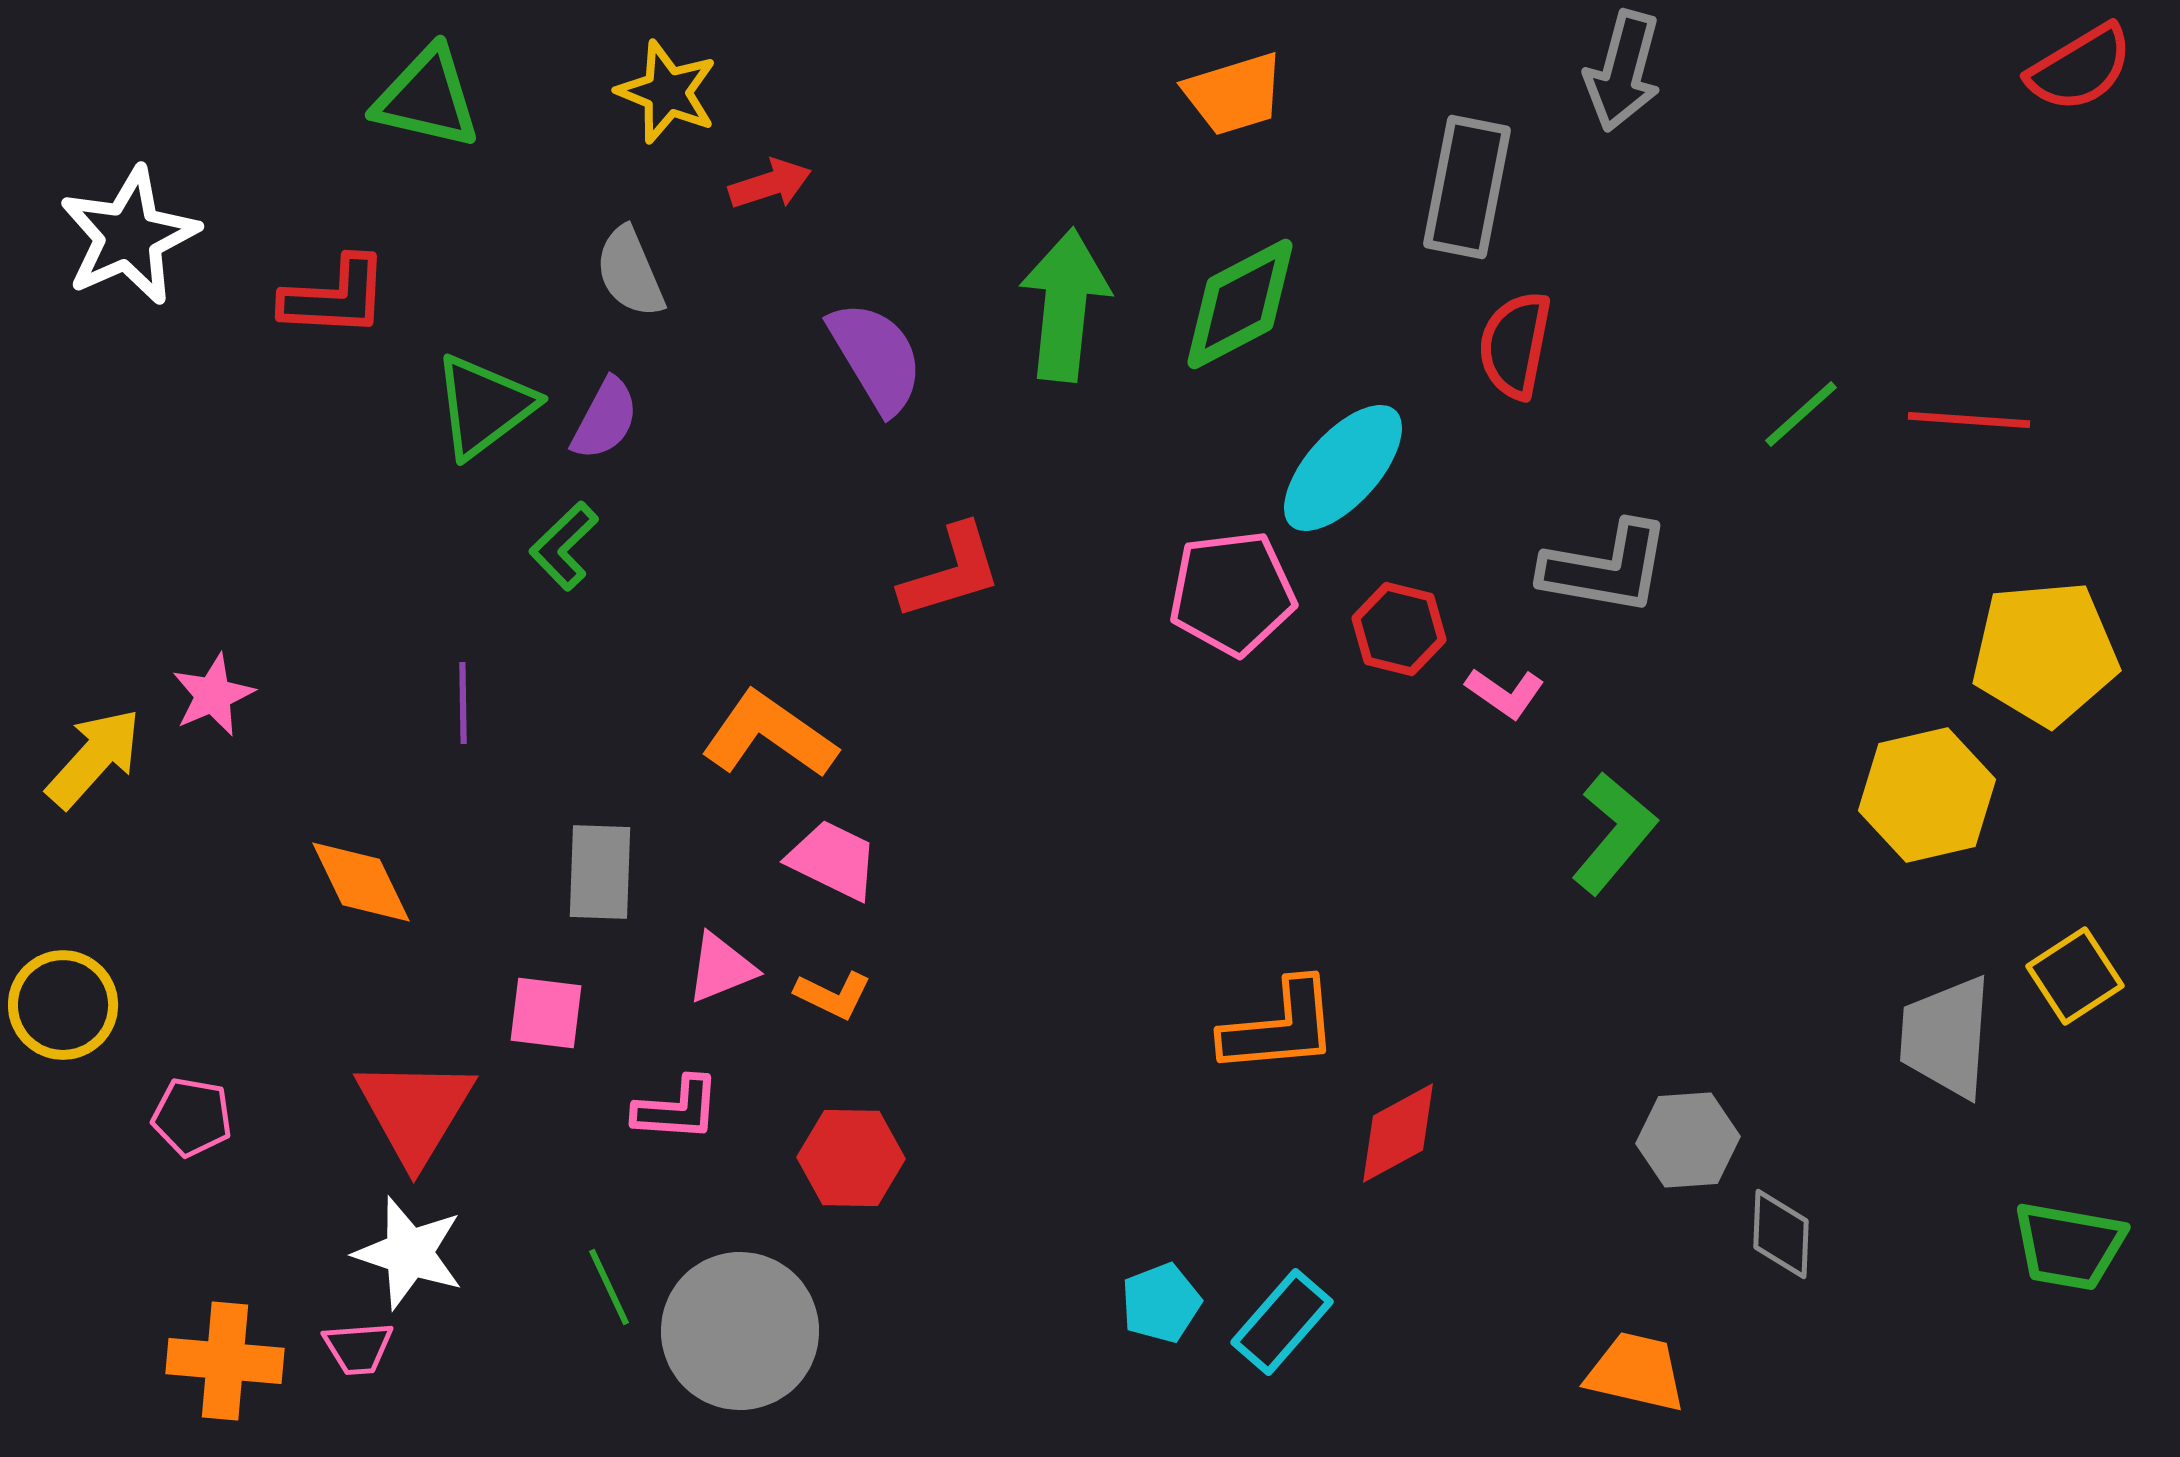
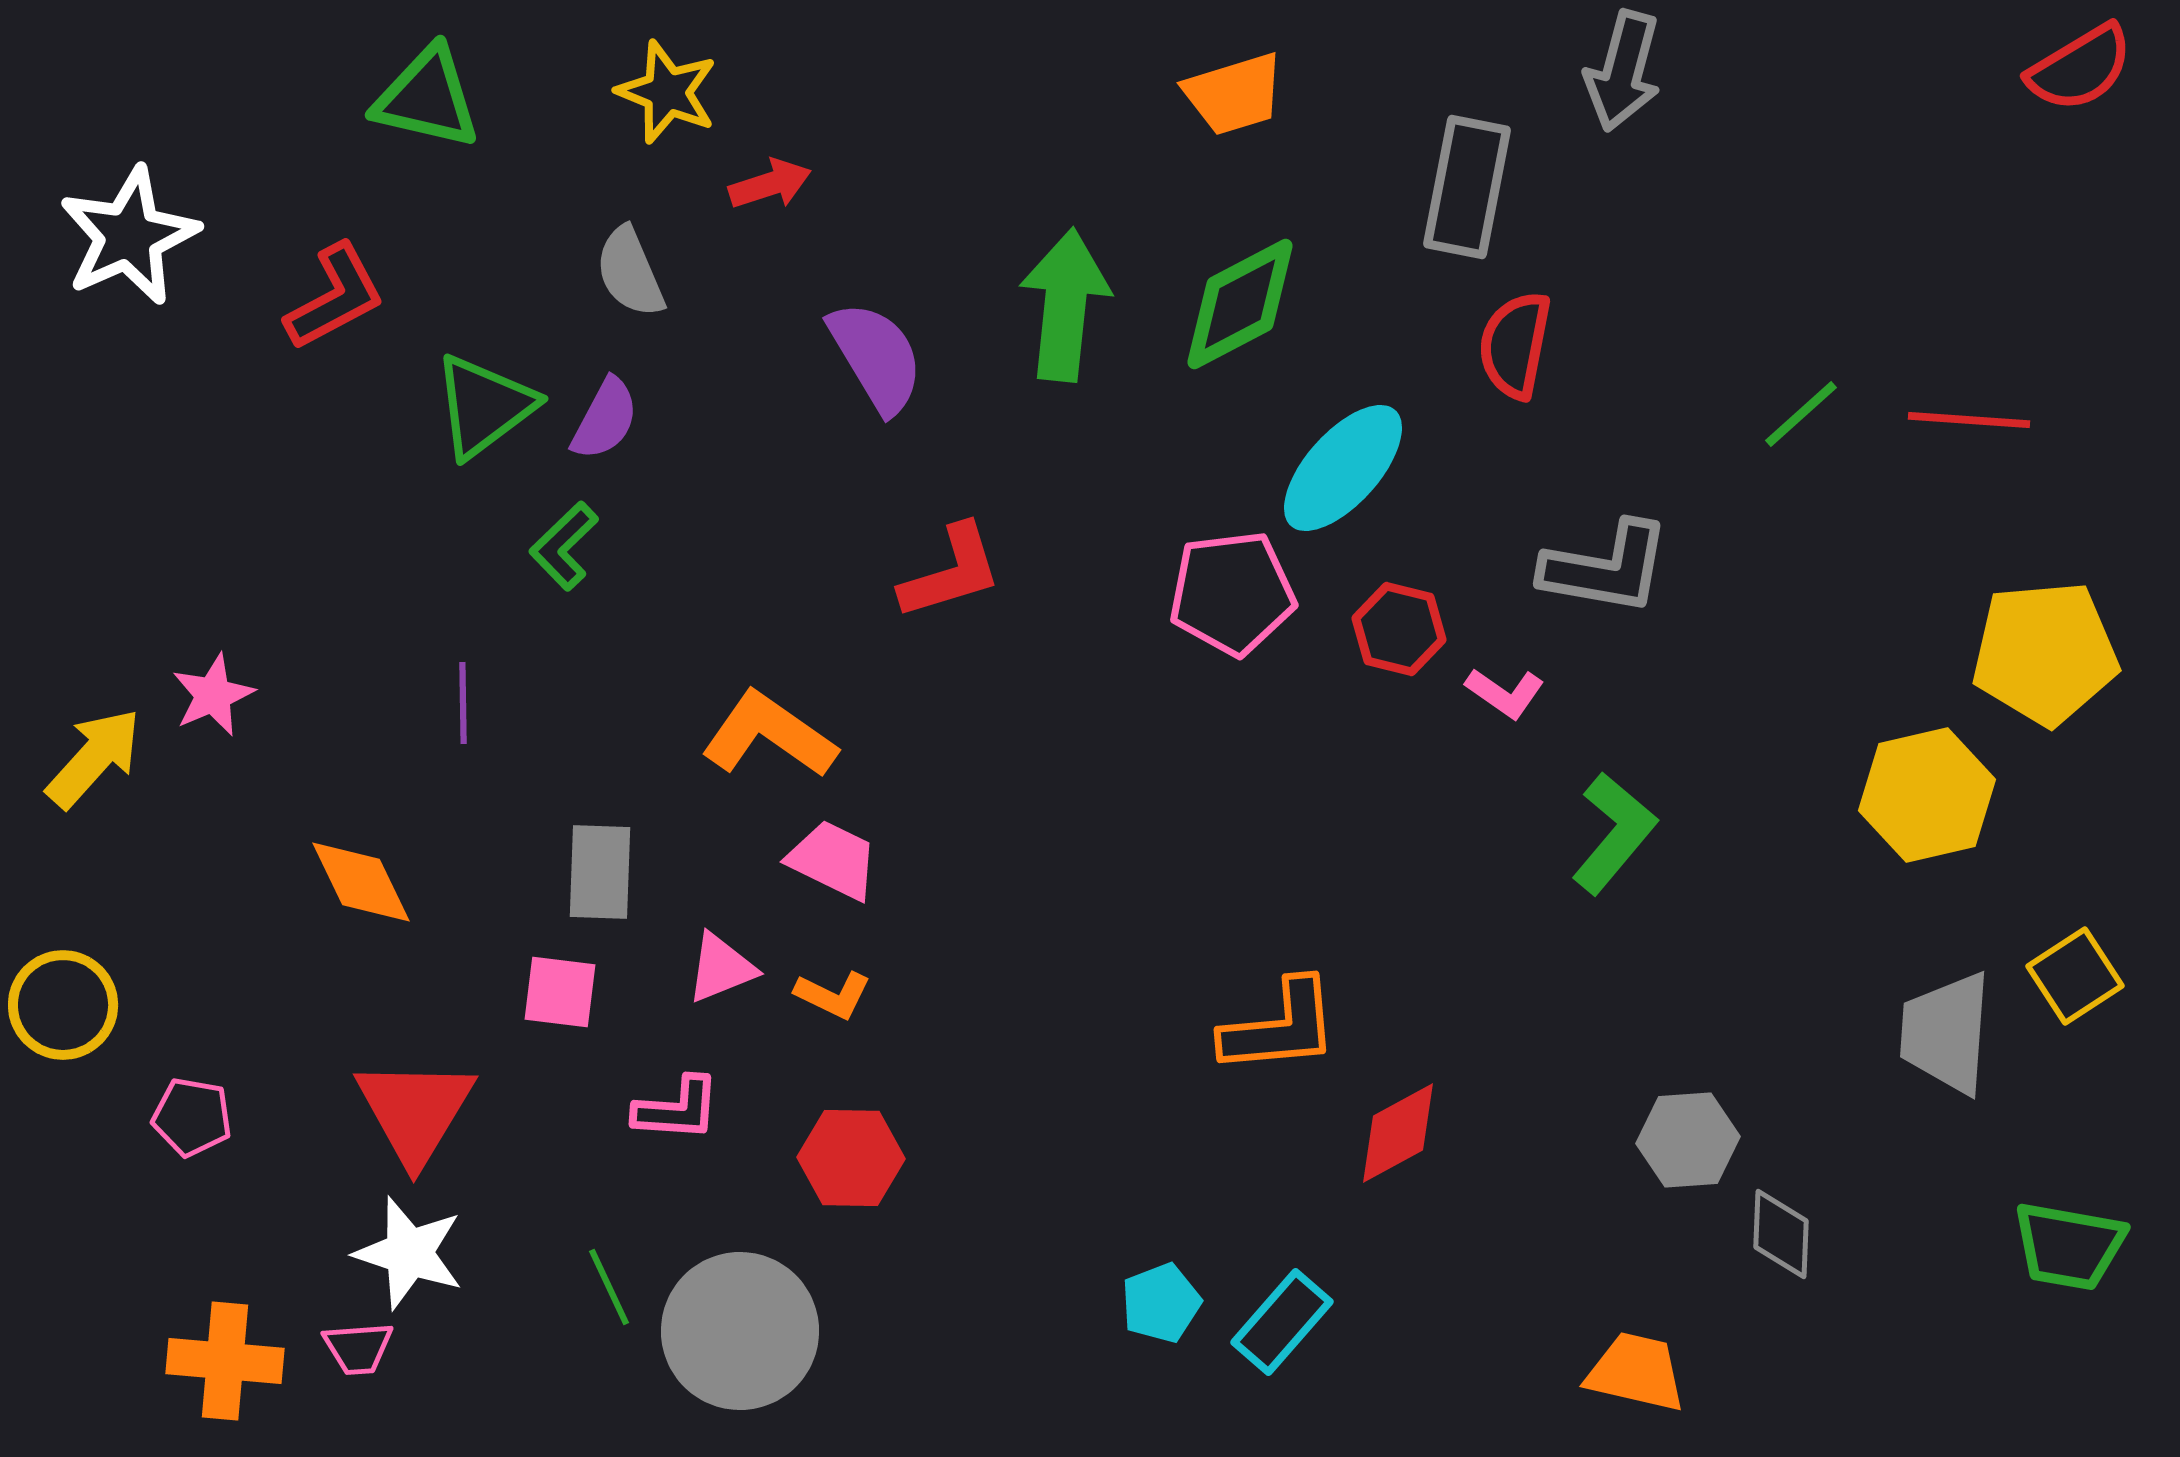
red L-shape at (335, 297): rotated 31 degrees counterclockwise
pink square at (546, 1013): moved 14 px right, 21 px up
gray trapezoid at (1946, 1037): moved 4 px up
